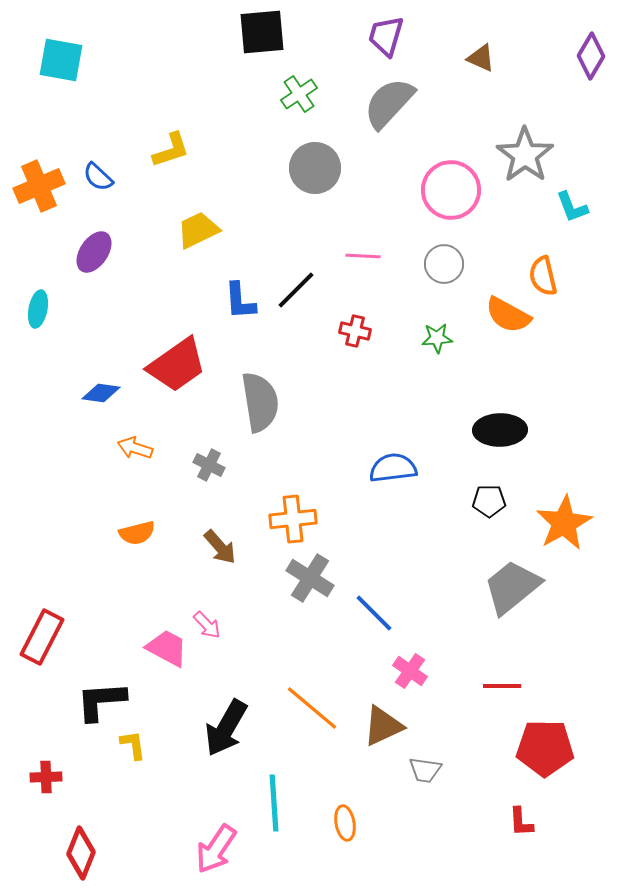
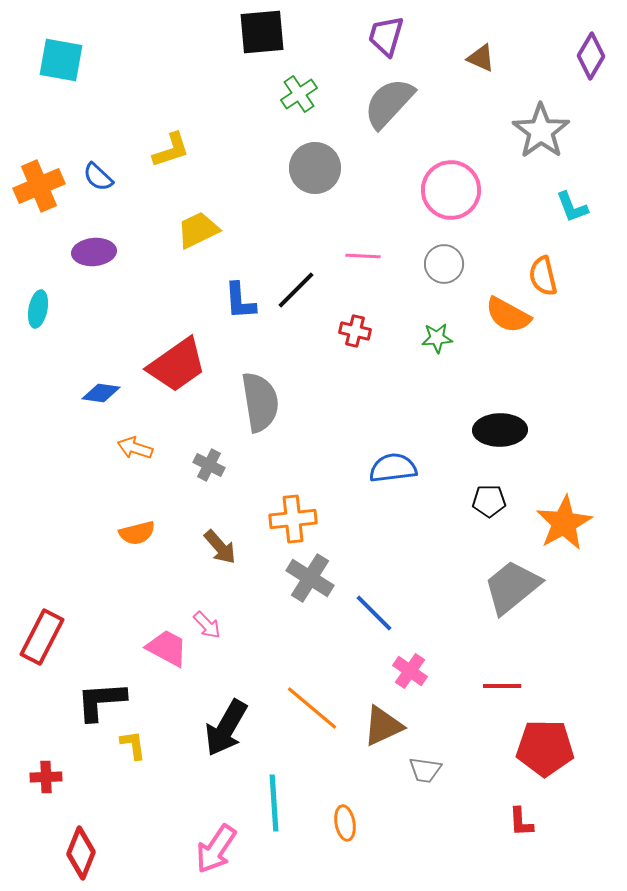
gray star at (525, 155): moved 16 px right, 24 px up
purple ellipse at (94, 252): rotated 51 degrees clockwise
